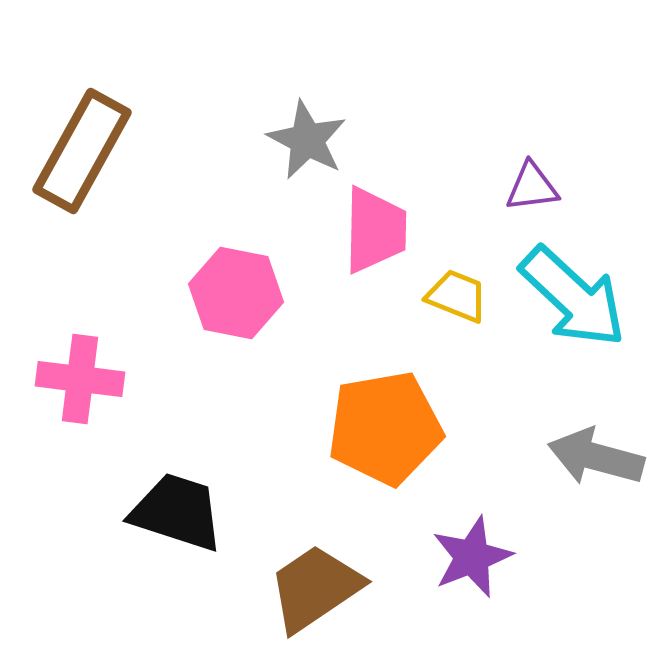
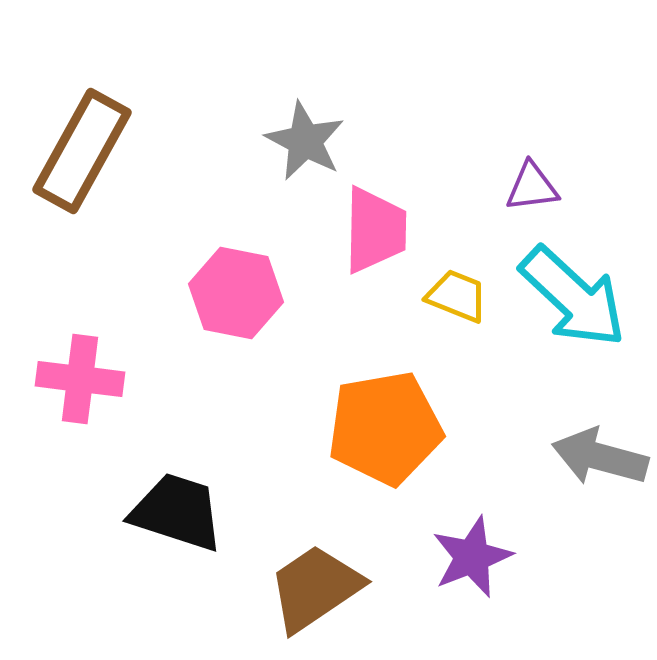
gray star: moved 2 px left, 1 px down
gray arrow: moved 4 px right
